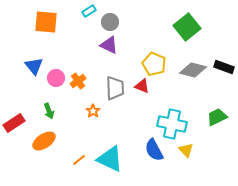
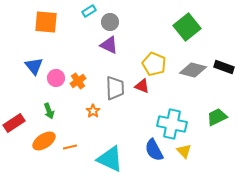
yellow triangle: moved 2 px left, 1 px down
orange line: moved 9 px left, 13 px up; rotated 24 degrees clockwise
